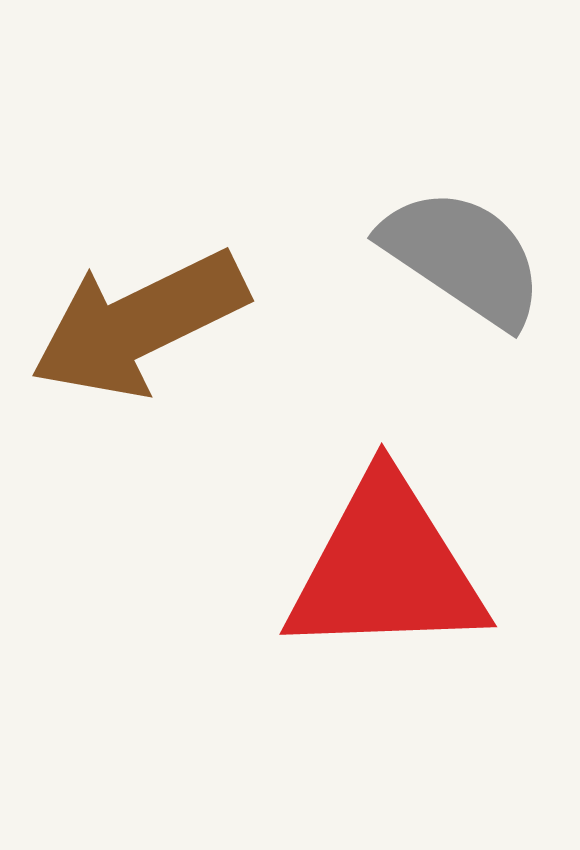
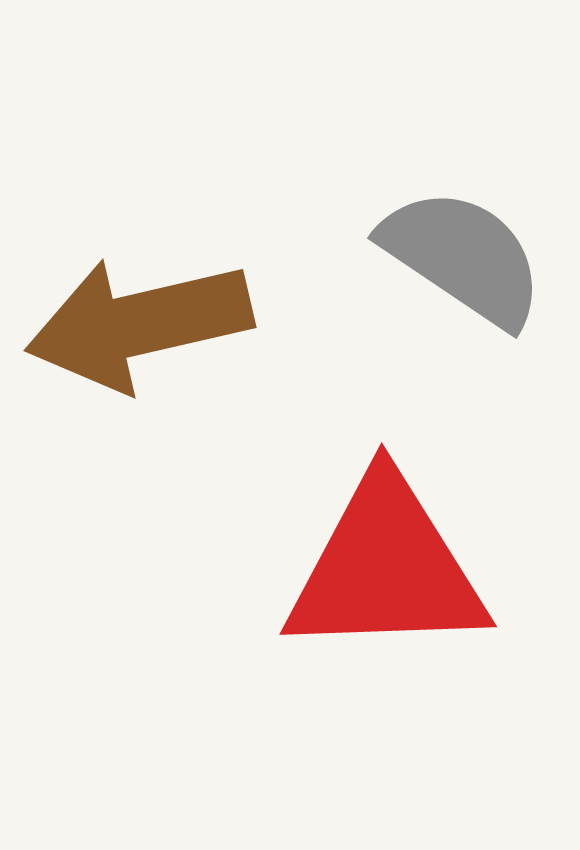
brown arrow: rotated 13 degrees clockwise
